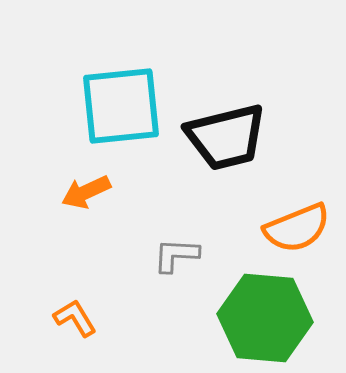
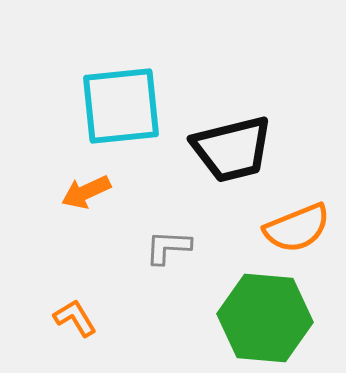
black trapezoid: moved 6 px right, 12 px down
gray L-shape: moved 8 px left, 8 px up
